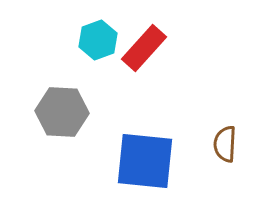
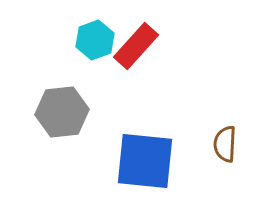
cyan hexagon: moved 3 px left
red rectangle: moved 8 px left, 2 px up
gray hexagon: rotated 9 degrees counterclockwise
